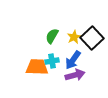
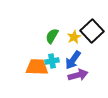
black square: moved 7 px up
purple arrow: moved 3 px right
